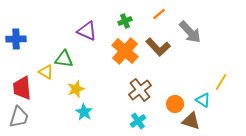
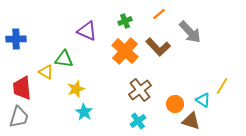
yellow line: moved 1 px right, 4 px down
